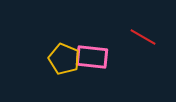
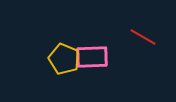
pink rectangle: rotated 8 degrees counterclockwise
